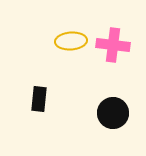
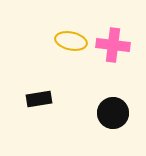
yellow ellipse: rotated 16 degrees clockwise
black rectangle: rotated 75 degrees clockwise
